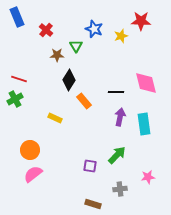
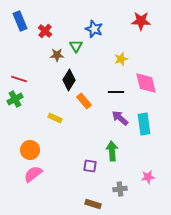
blue rectangle: moved 3 px right, 4 px down
red cross: moved 1 px left, 1 px down
yellow star: moved 23 px down
purple arrow: moved 1 px down; rotated 60 degrees counterclockwise
green arrow: moved 5 px left, 4 px up; rotated 48 degrees counterclockwise
